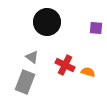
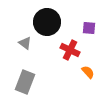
purple square: moved 7 px left
gray triangle: moved 7 px left, 14 px up
red cross: moved 5 px right, 15 px up
orange semicircle: rotated 32 degrees clockwise
